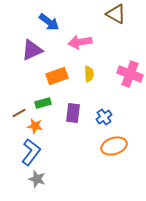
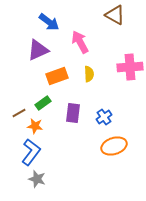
brown triangle: moved 1 px left, 1 px down
pink arrow: rotated 70 degrees clockwise
purple triangle: moved 6 px right
pink cross: moved 7 px up; rotated 25 degrees counterclockwise
green rectangle: rotated 21 degrees counterclockwise
